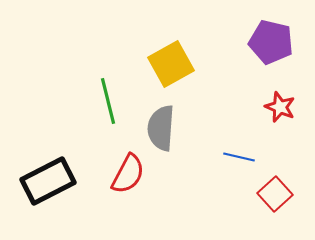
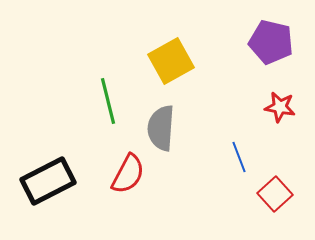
yellow square: moved 3 px up
red star: rotated 12 degrees counterclockwise
blue line: rotated 56 degrees clockwise
